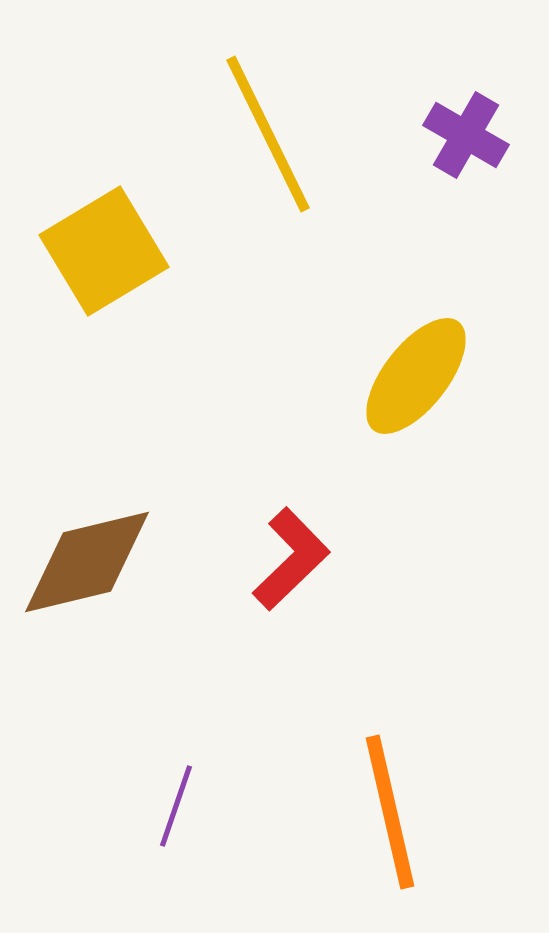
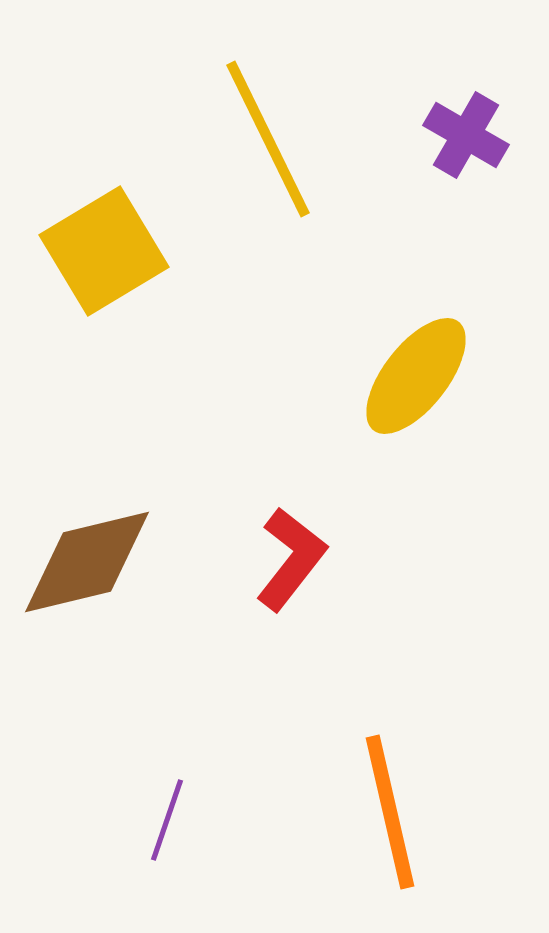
yellow line: moved 5 px down
red L-shape: rotated 8 degrees counterclockwise
purple line: moved 9 px left, 14 px down
